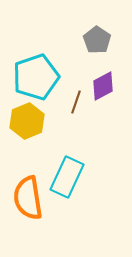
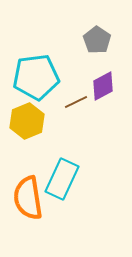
cyan pentagon: rotated 12 degrees clockwise
brown line: rotated 45 degrees clockwise
cyan rectangle: moved 5 px left, 2 px down
